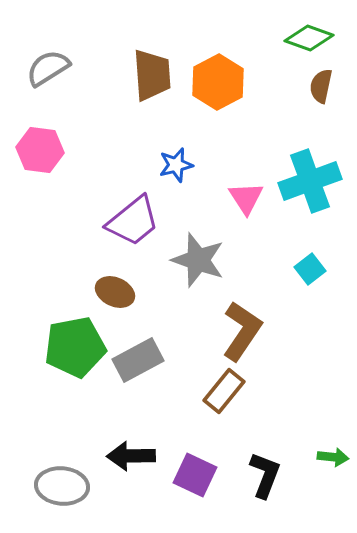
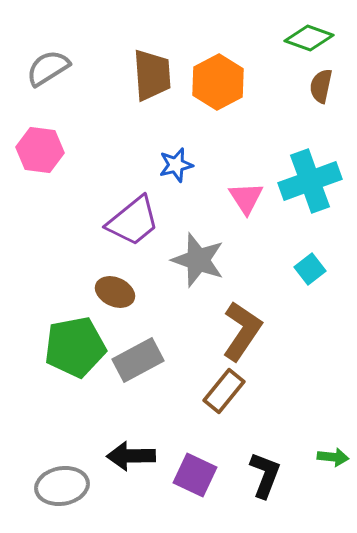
gray ellipse: rotated 15 degrees counterclockwise
